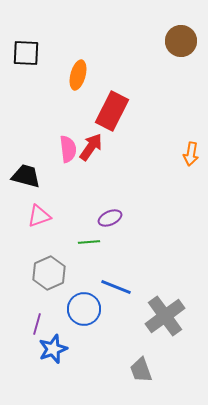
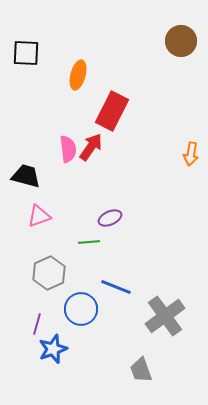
blue circle: moved 3 px left
